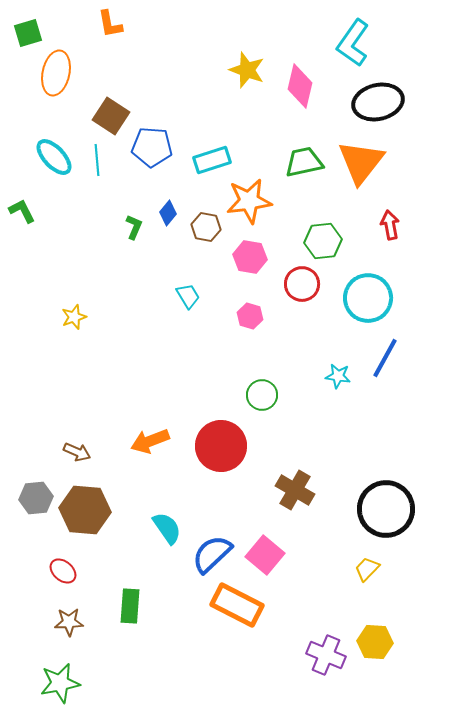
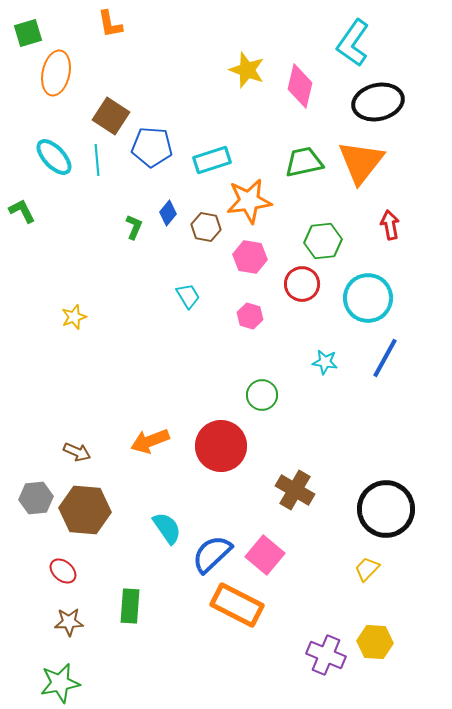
cyan star at (338, 376): moved 13 px left, 14 px up
